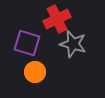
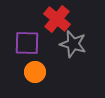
red cross: rotated 24 degrees counterclockwise
purple square: rotated 16 degrees counterclockwise
